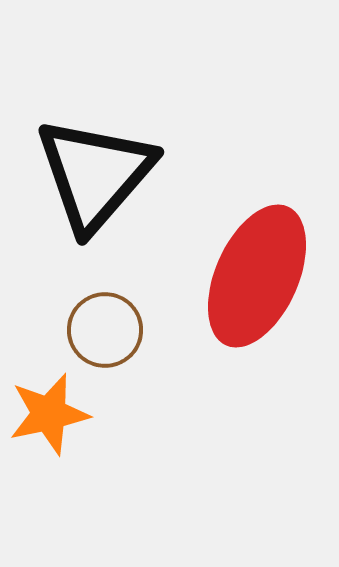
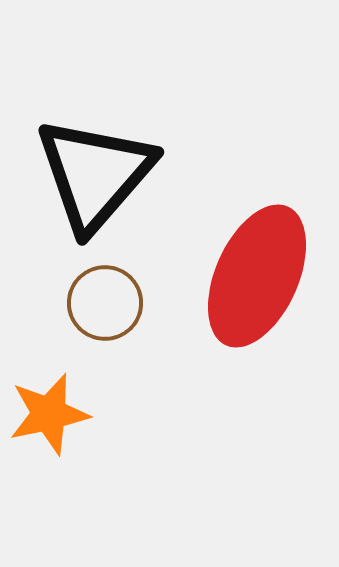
brown circle: moved 27 px up
